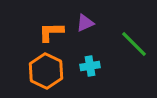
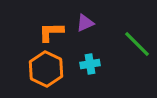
green line: moved 3 px right
cyan cross: moved 2 px up
orange hexagon: moved 2 px up
